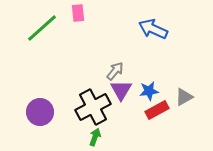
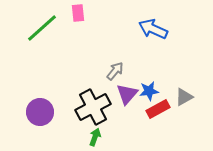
purple triangle: moved 6 px right, 4 px down; rotated 10 degrees clockwise
red rectangle: moved 1 px right, 1 px up
